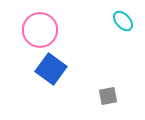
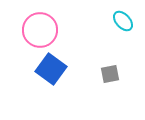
gray square: moved 2 px right, 22 px up
